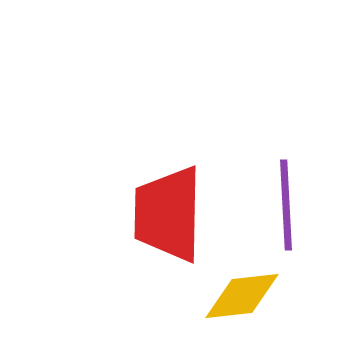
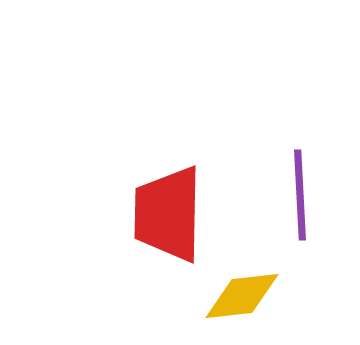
purple line: moved 14 px right, 10 px up
